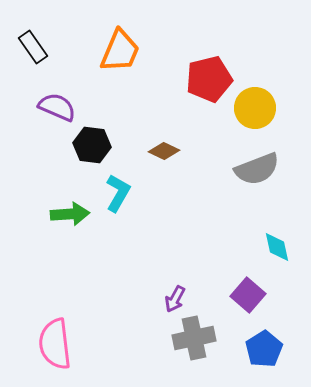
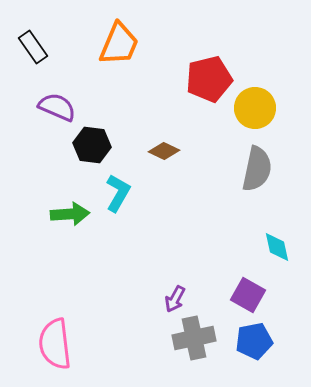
orange trapezoid: moved 1 px left, 7 px up
gray semicircle: rotated 57 degrees counterclockwise
purple square: rotated 12 degrees counterclockwise
blue pentagon: moved 10 px left, 8 px up; rotated 21 degrees clockwise
